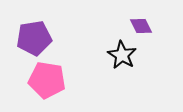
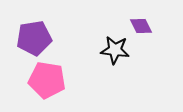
black star: moved 7 px left, 5 px up; rotated 24 degrees counterclockwise
